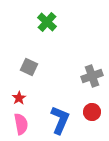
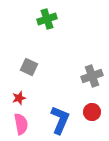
green cross: moved 3 px up; rotated 30 degrees clockwise
red star: rotated 16 degrees clockwise
